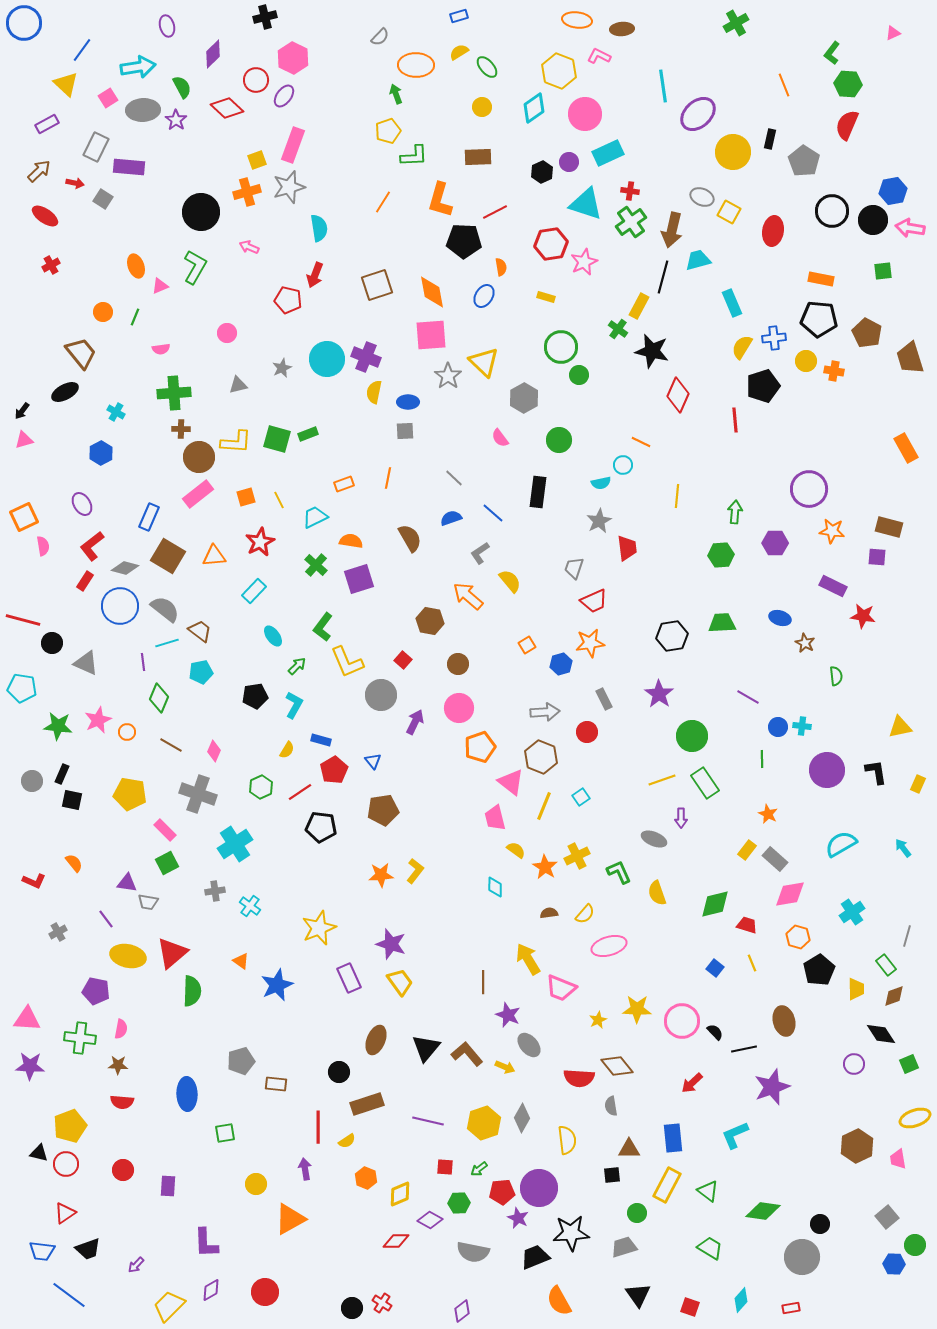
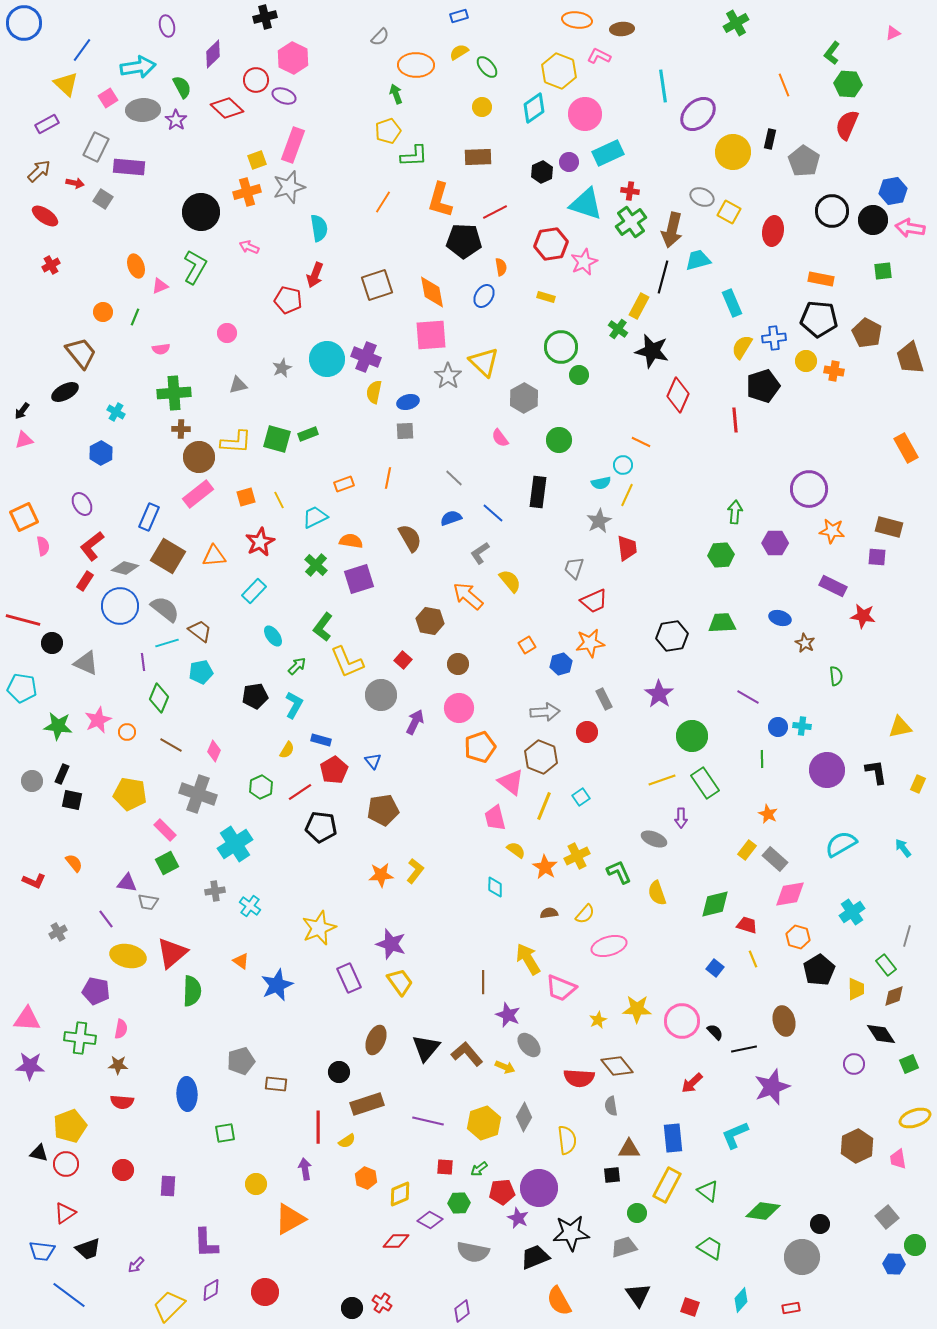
purple ellipse at (284, 96): rotated 75 degrees clockwise
blue ellipse at (408, 402): rotated 15 degrees counterclockwise
yellow line at (677, 496): moved 50 px left, 1 px up; rotated 20 degrees clockwise
yellow line at (752, 963): moved 1 px right, 4 px up
gray diamond at (522, 1118): moved 2 px right, 1 px up
